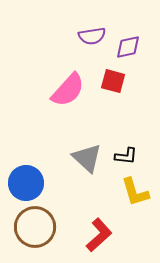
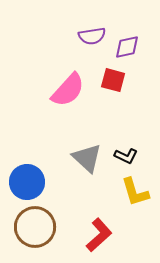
purple diamond: moved 1 px left
red square: moved 1 px up
black L-shape: rotated 20 degrees clockwise
blue circle: moved 1 px right, 1 px up
